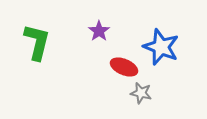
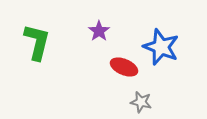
gray star: moved 9 px down
